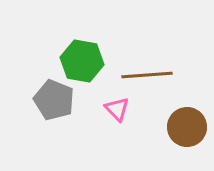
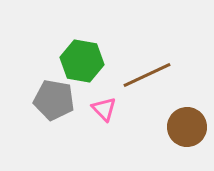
brown line: rotated 21 degrees counterclockwise
gray pentagon: rotated 12 degrees counterclockwise
pink triangle: moved 13 px left
